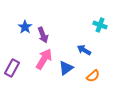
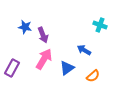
blue star: rotated 24 degrees counterclockwise
blue triangle: moved 1 px right
